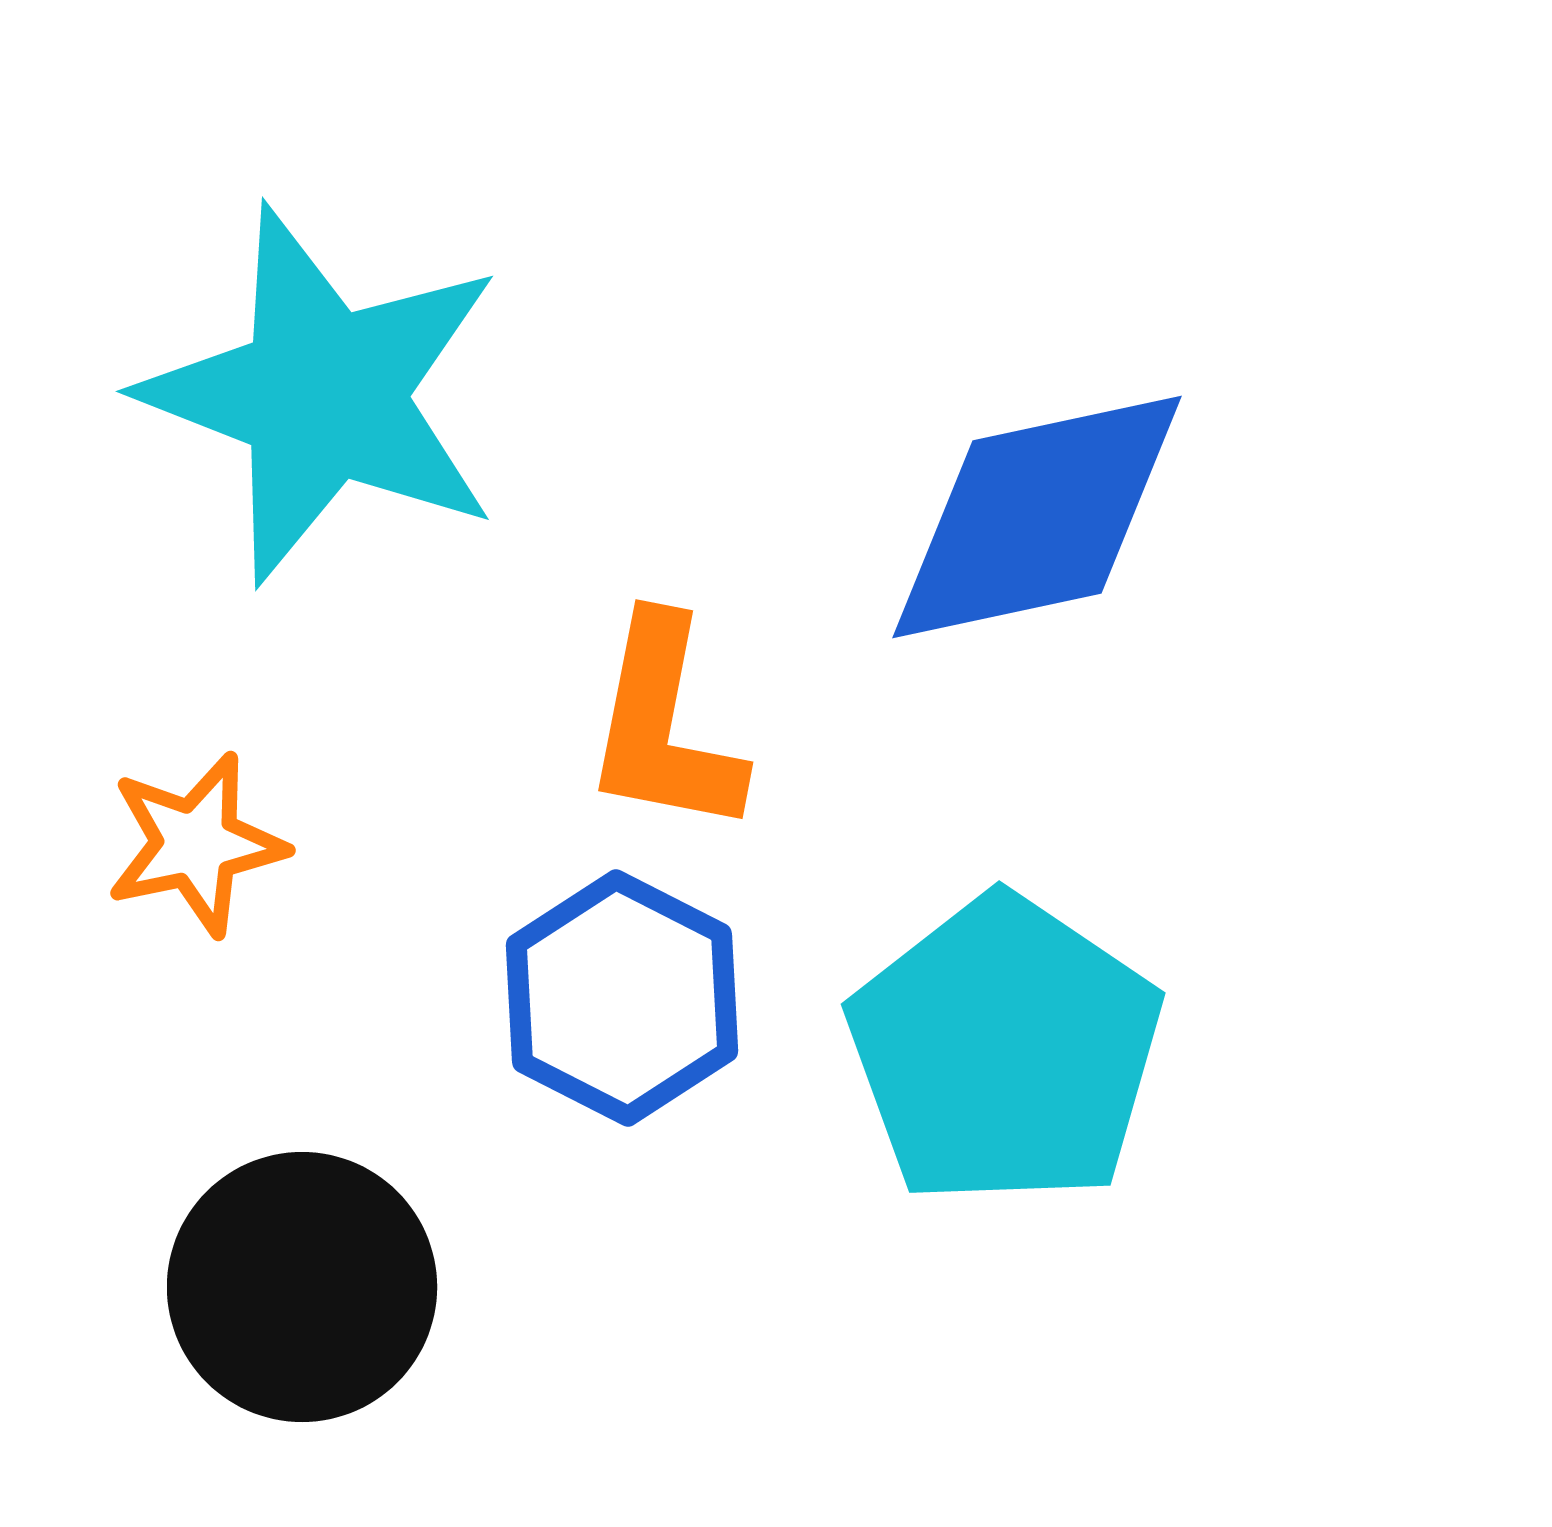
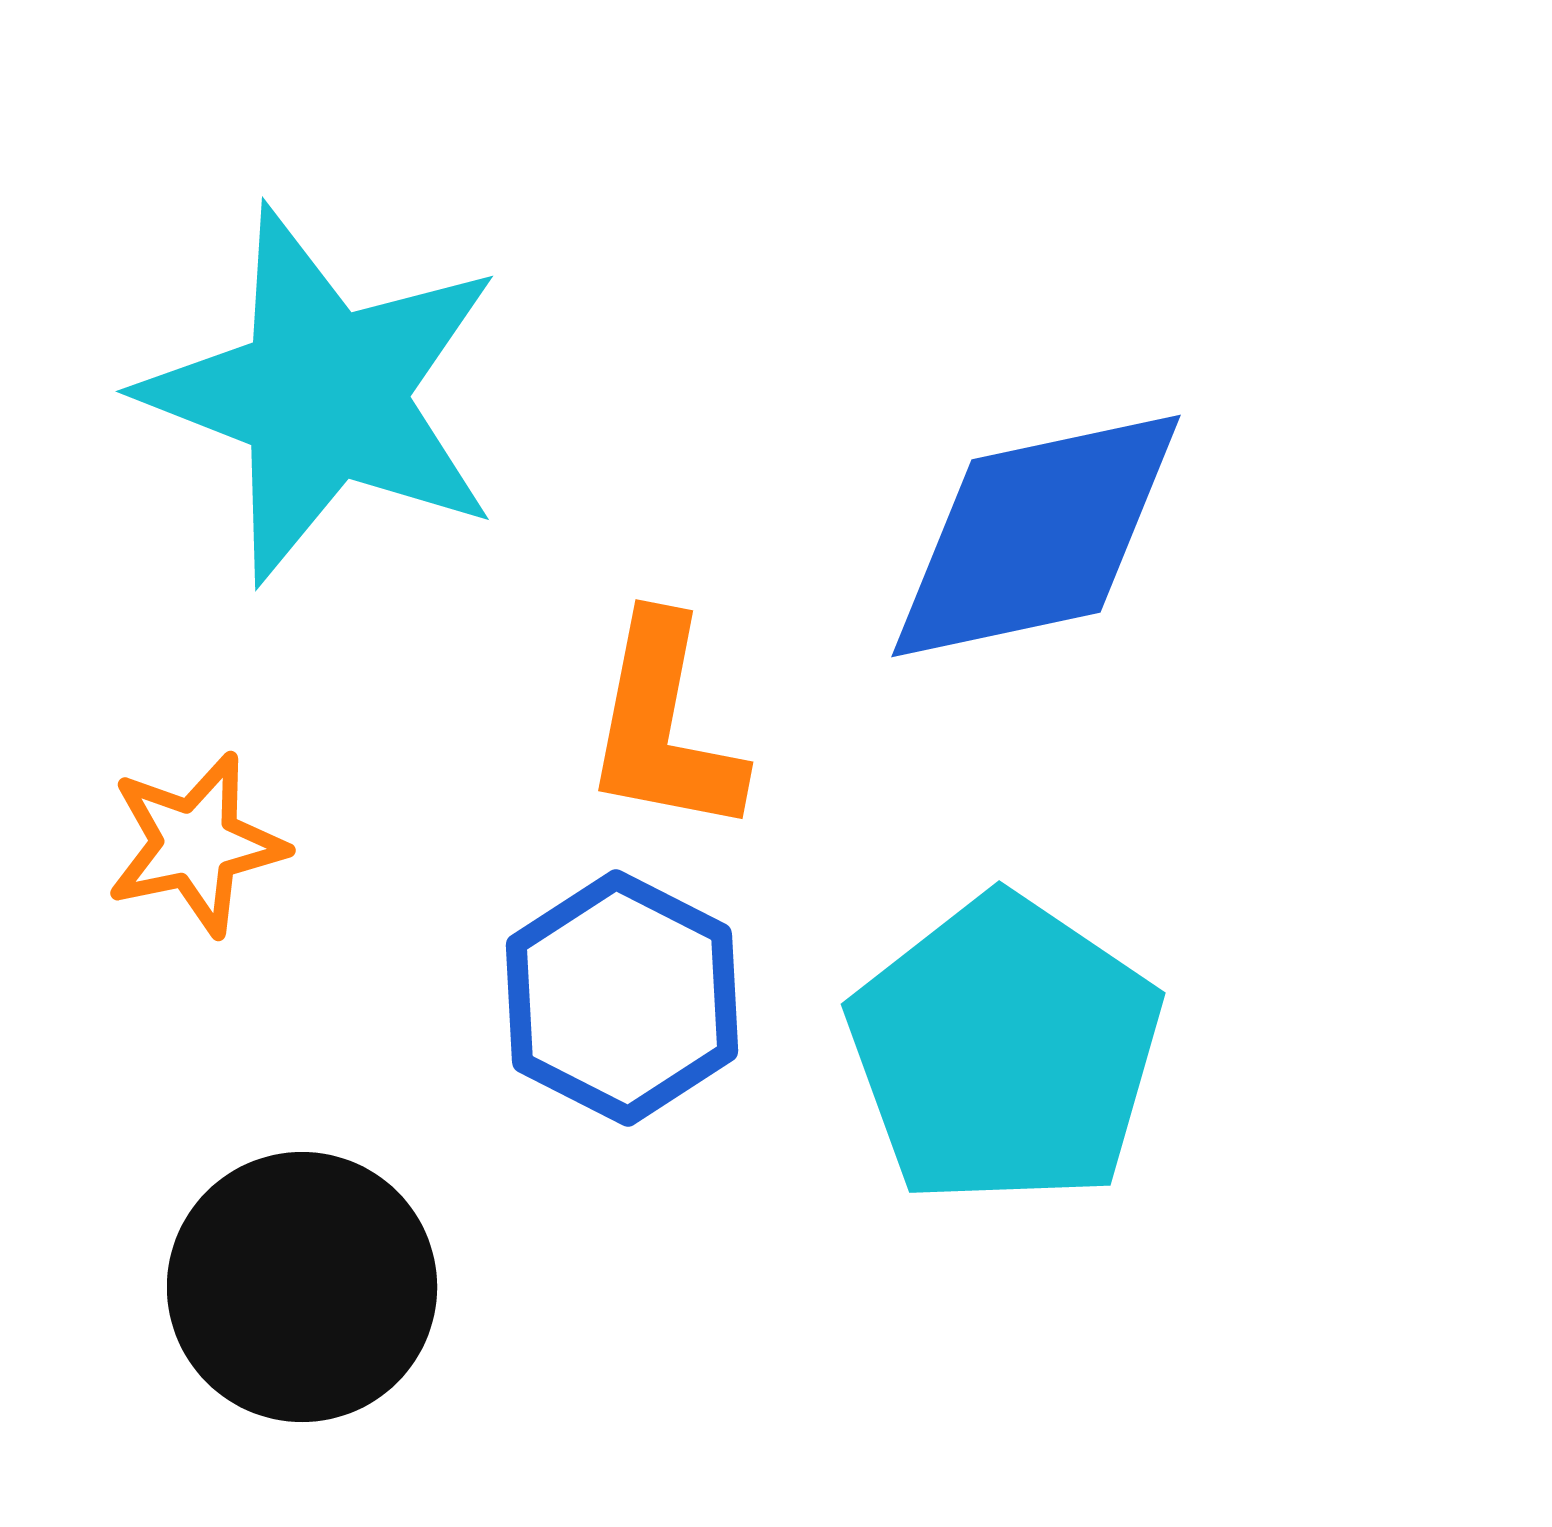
blue diamond: moved 1 px left, 19 px down
